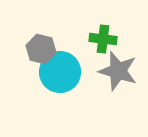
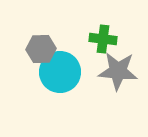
gray hexagon: rotated 16 degrees counterclockwise
gray star: rotated 12 degrees counterclockwise
